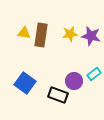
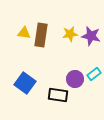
purple circle: moved 1 px right, 2 px up
black rectangle: rotated 12 degrees counterclockwise
